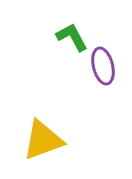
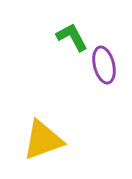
purple ellipse: moved 1 px right, 1 px up
